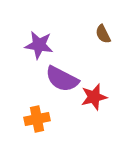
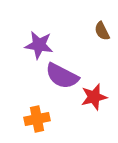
brown semicircle: moved 1 px left, 3 px up
purple semicircle: moved 3 px up
